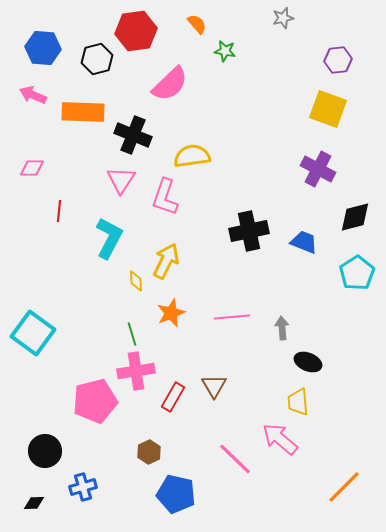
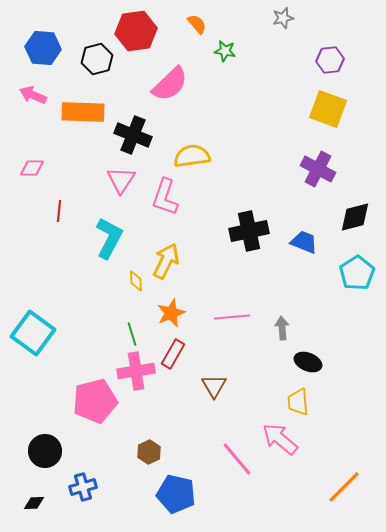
purple hexagon at (338, 60): moved 8 px left
red rectangle at (173, 397): moved 43 px up
pink line at (235, 459): moved 2 px right; rotated 6 degrees clockwise
